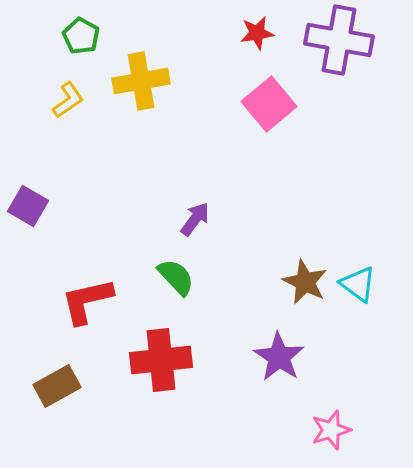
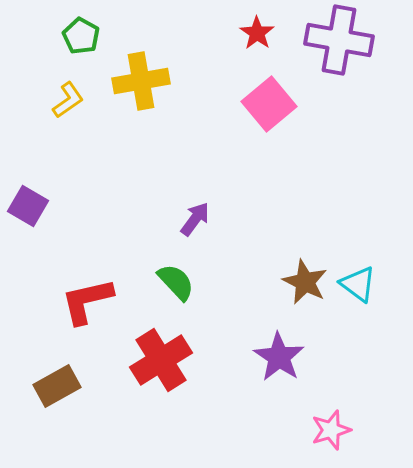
red star: rotated 28 degrees counterclockwise
green semicircle: moved 5 px down
red cross: rotated 26 degrees counterclockwise
